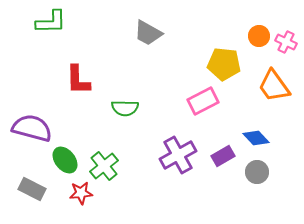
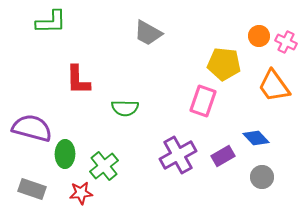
pink rectangle: rotated 44 degrees counterclockwise
green ellipse: moved 6 px up; rotated 40 degrees clockwise
gray circle: moved 5 px right, 5 px down
gray rectangle: rotated 8 degrees counterclockwise
